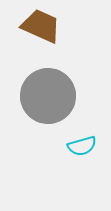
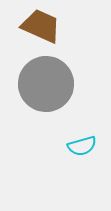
gray circle: moved 2 px left, 12 px up
